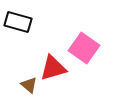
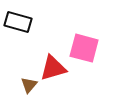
pink square: rotated 20 degrees counterclockwise
brown triangle: rotated 30 degrees clockwise
